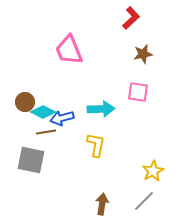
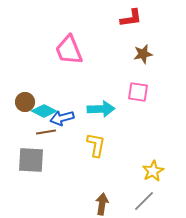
red L-shape: rotated 35 degrees clockwise
cyan diamond: moved 1 px right, 1 px up
gray square: rotated 8 degrees counterclockwise
